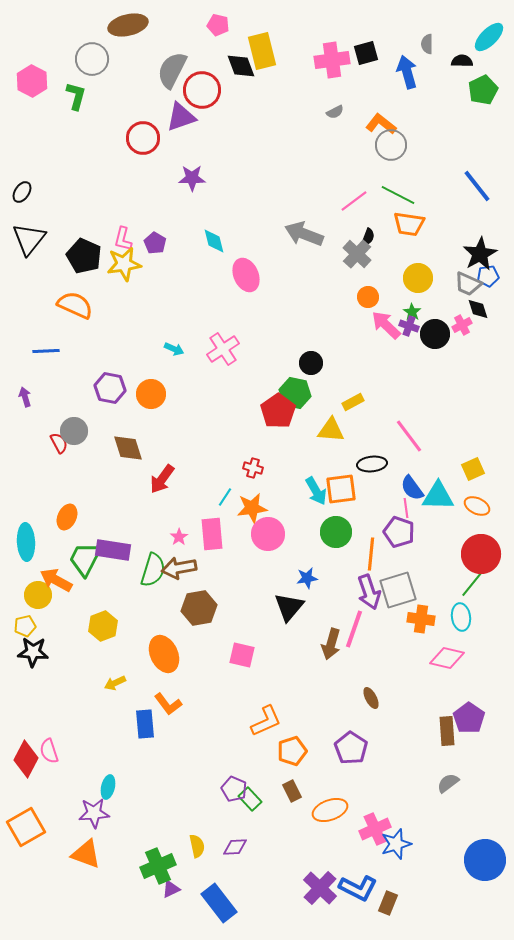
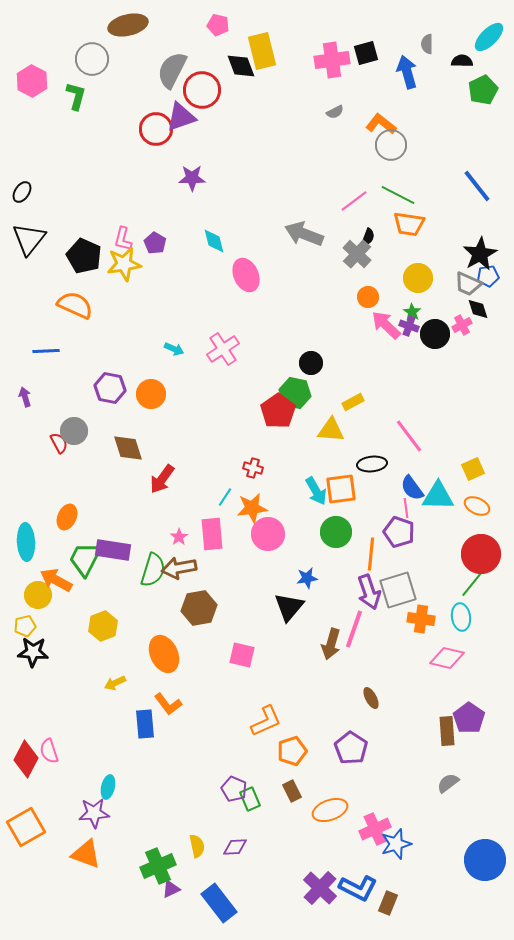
red circle at (143, 138): moved 13 px right, 9 px up
green rectangle at (250, 799): rotated 20 degrees clockwise
